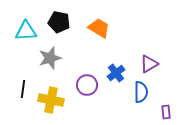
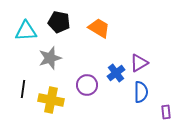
purple triangle: moved 10 px left, 1 px up
